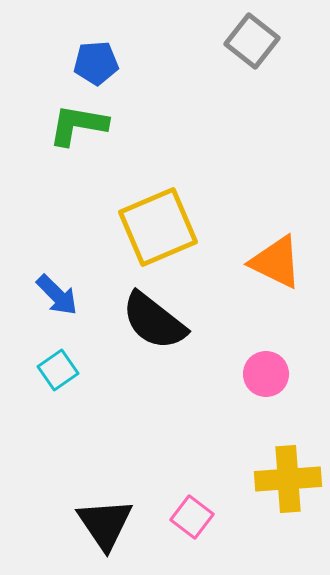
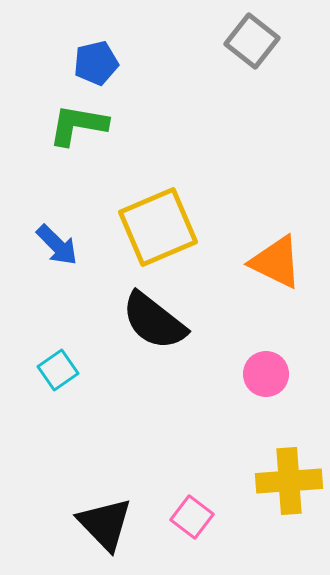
blue pentagon: rotated 9 degrees counterclockwise
blue arrow: moved 50 px up
yellow cross: moved 1 px right, 2 px down
black triangle: rotated 10 degrees counterclockwise
